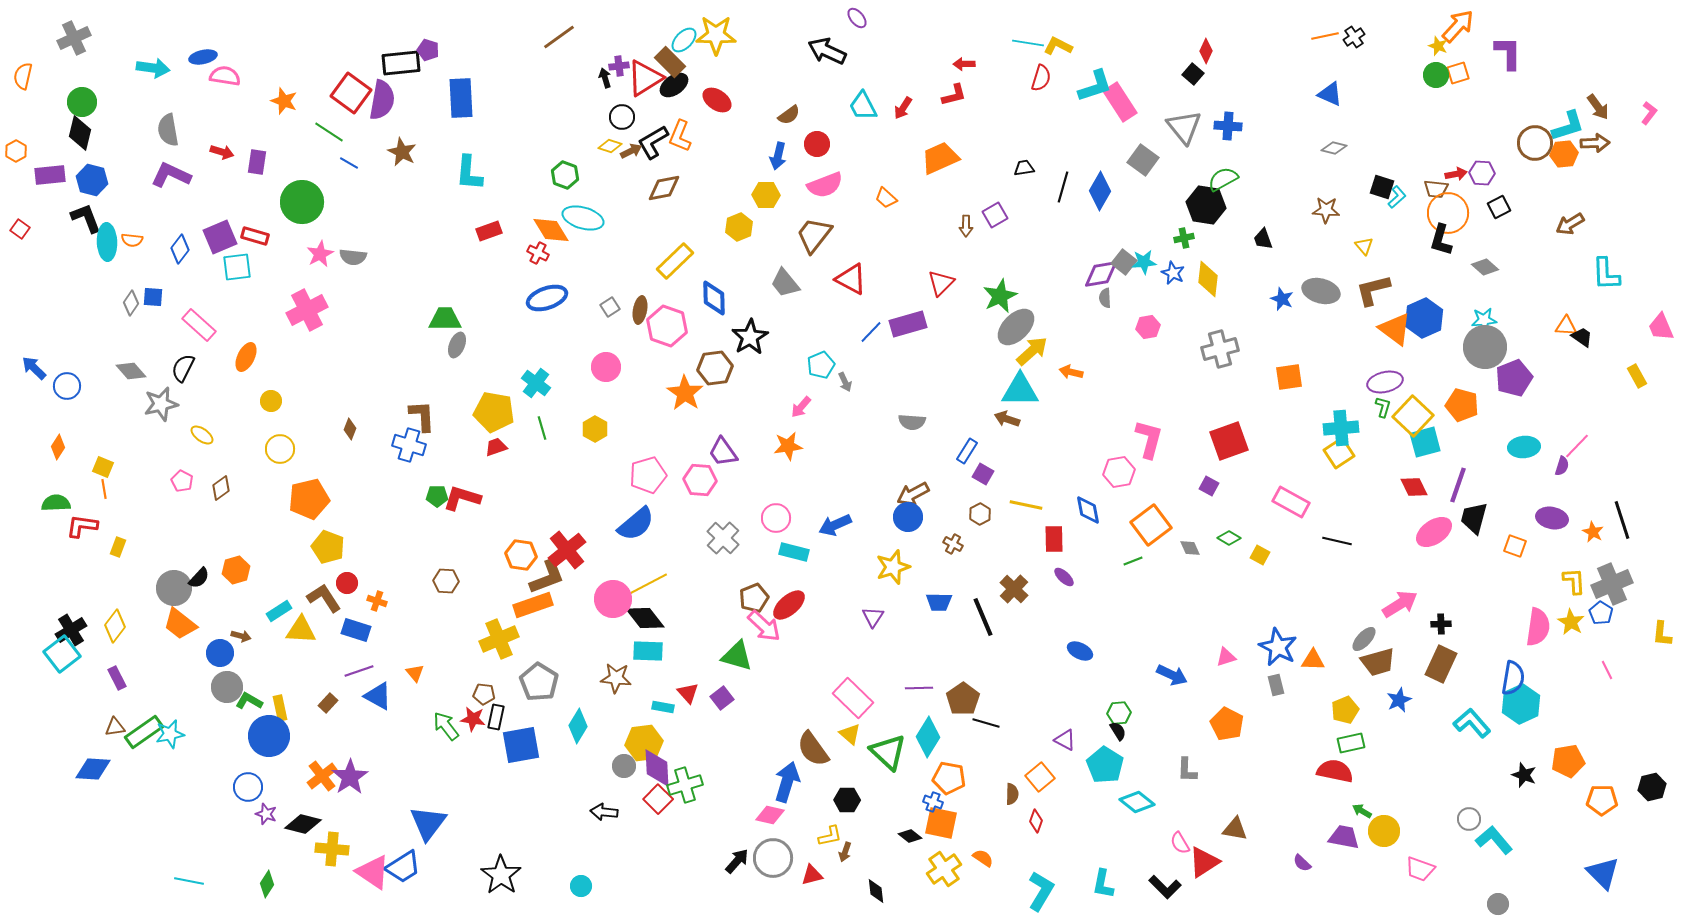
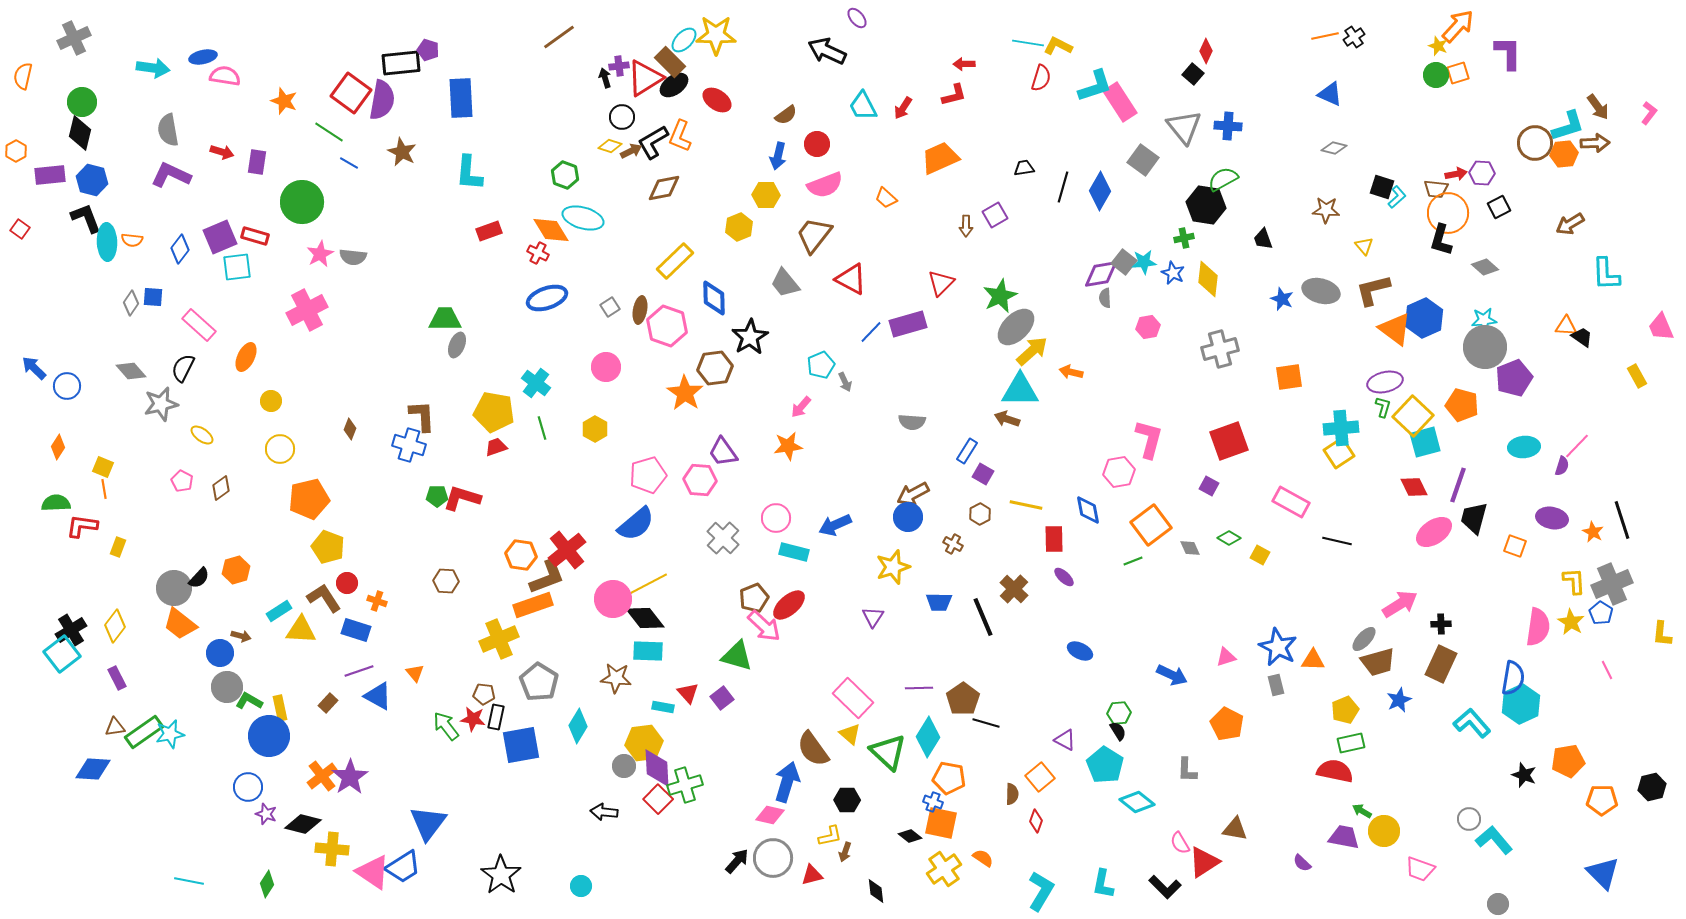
brown semicircle at (789, 115): moved 3 px left
